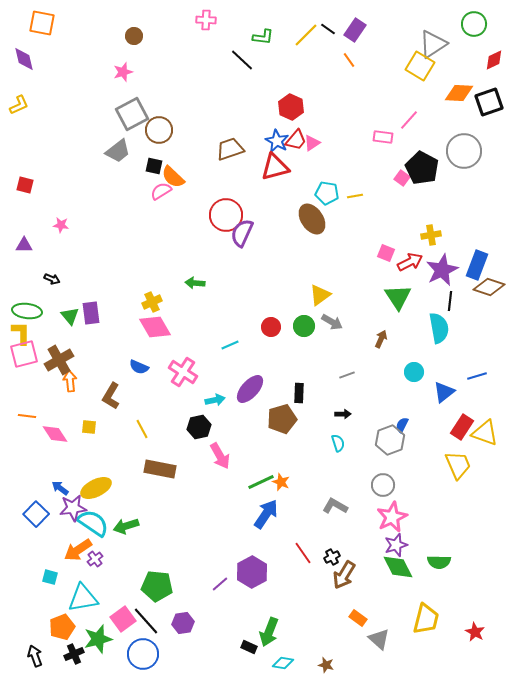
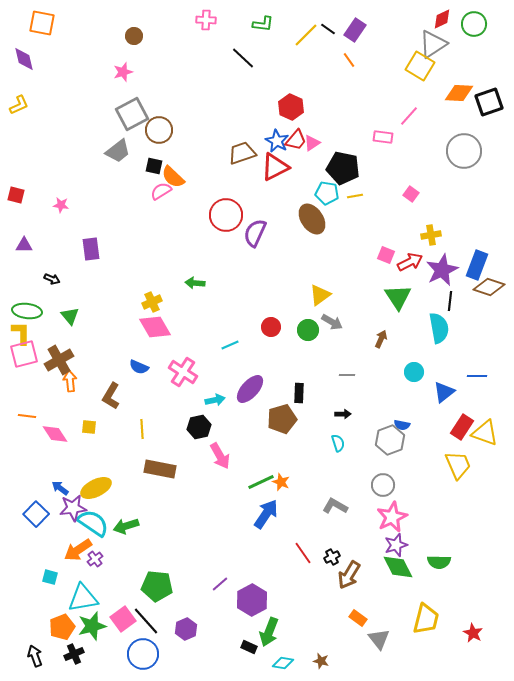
green L-shape at (263, 37): moved 13 px up
black line at (242, 60): moved 1 px right, 2 px up
red diamond at (494, 60): moved 52 px left, 41 px up
pink line at (409, 120): moved 4 px up
brown trapezoid at (230, 149): moved 12 px right, 4 px down
red triangle at (275, 167): rotated 12 degrees counterclockwise
black pentagon at (422, 168): moved 79 px left; rotated 16 degrees counterclockwise
pink square at (402, 178): moved 9 px right, 16 px down
red square at (25, 185): moved 9 px left, 10 px down
pink star at (61, 225): moved 20 px up
purple semicircle at (242, 233): moved 13 px right
pink square at (386, 253): moved 2 px down
purple rectangle at (91, 313): moved 64 px up
green circle at (304, 326): moved 4 px right, 4 px down
gray line at (347, 375): rotated 21 degrees clockwise
blue line at (477, 376): rotated 18 degrees clockwise
blue semicircle at (402, 425): rotated 105 degrees counterclockwise
yellow line at (142, 429): rotated 24 degrees clockwise
purple hexagon at (252, 572): moved 28 px down
brown arrow at (344, 575): moved 5 px right
purple hexagon at (183, 623): moved 3 px right, 6 px down; rotated 15 degrees counterclockwise
red star at (475, 632): moved 2 px left, 1 px down
green star at (98, 639): moved 6 px left, 13 px up
gray triangle at (379, 639): rotated 10 degrees clockwise
brown star at (326, 665): moved 5 px left, 4 px up
